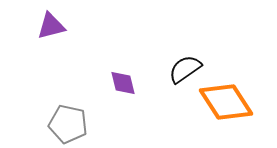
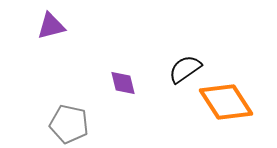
gray pentagon: moved 1 px right
